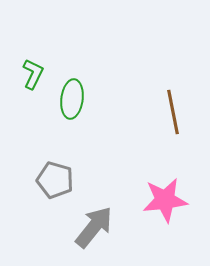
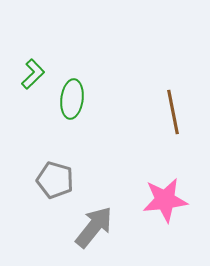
green L-shape: rotated 20 degrees clockwise
